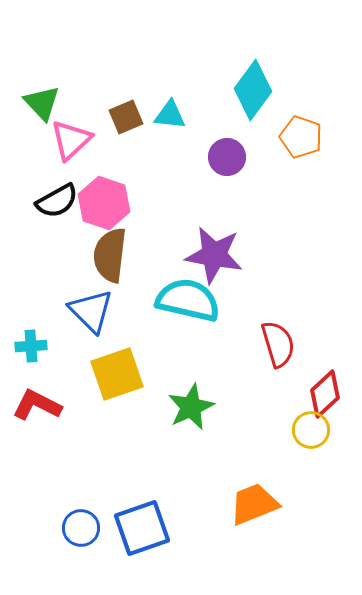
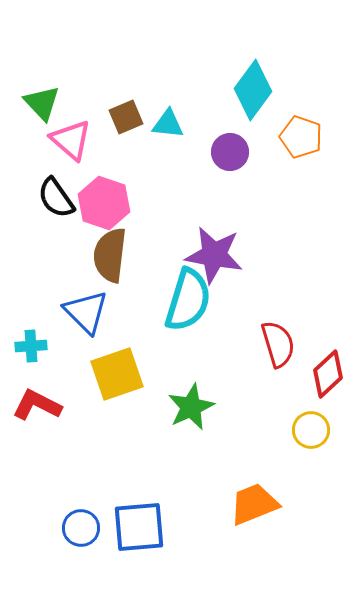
cyan triangle: moved 2 px left, 9 px down
pink triangle: rotated 36 degrees counterclockwise
purple circle: moved 3 px right, 5 px up
black semicircle: moved 1 px left, 3 px up; rotated 84 degrees clockwise
cyan semicircle: rotated 94 degrees clockwise
blue triangle: moved 5 px left, 1 px down
red diamond: moved 3 px right, 20 px up
blue square: moved 3 px left, 1 px up; rotated 14 degrees clockwise
